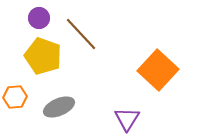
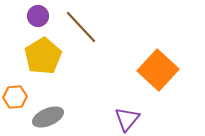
purple circle: moved 1 px left, 2 px up
brown line: moved 7 px up
yellow pentagon: rotated 21 degrees clockwise
gray ellipse: moved 11 px left, 10 px down
purple triangle: rotated 8 degrees clockwise
